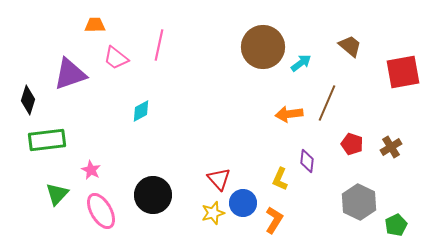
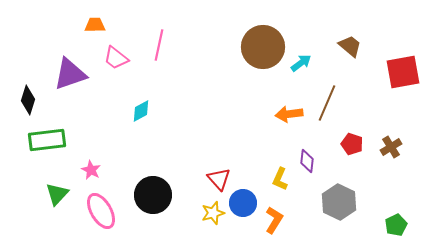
gray hexagon: moved 20 px left
